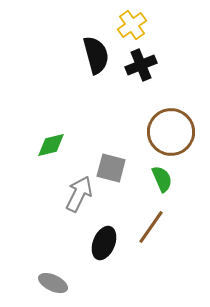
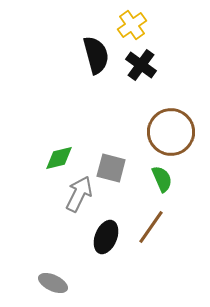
black cross: rotated 32 degrees counterclockwise
green diamond: moved 8 px right, 13 px down
black ellipse: moved 2 px right, 6 px up
